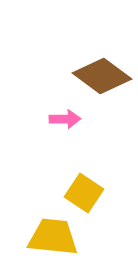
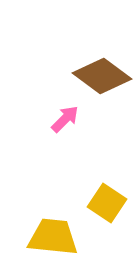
pink arrow: rotated 44 degrees counterclockwise
yellow square: moved 23 px right, 10 px down
